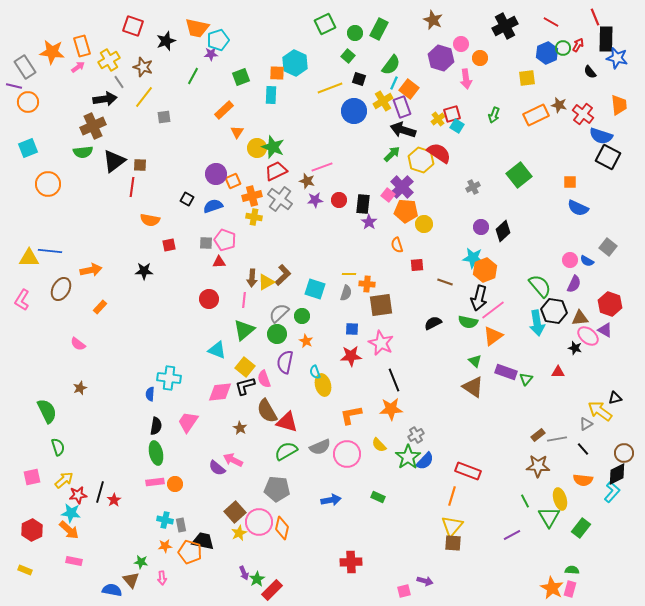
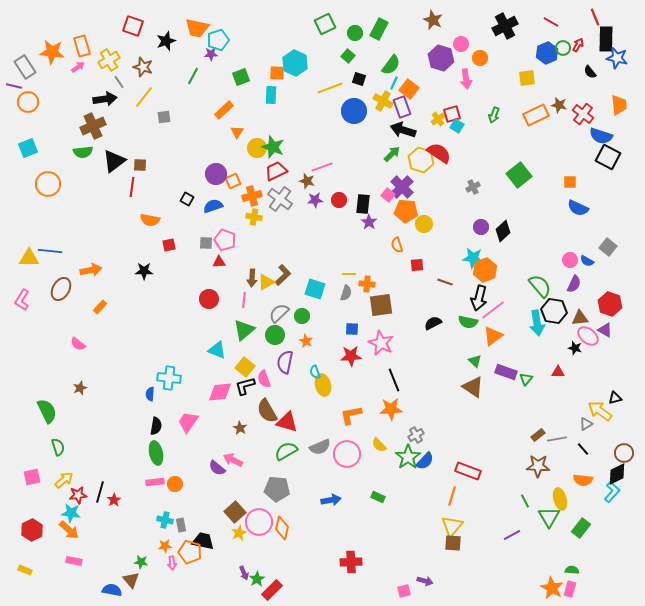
yellow cross at (383, 101): rotated 30 degrees counterclockwise
green circle at (277, 334): moved 2 px left, 1 px down
pink arrow at (162, 578): moved 10 px right, 15 px up
